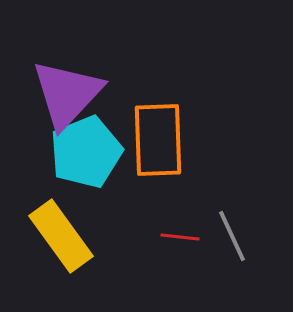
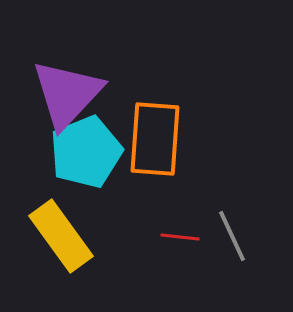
orange rectangle: moved 3 px left, 1 px up; rotated 6 degrees clockwise
